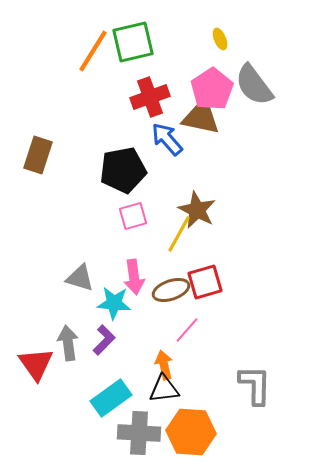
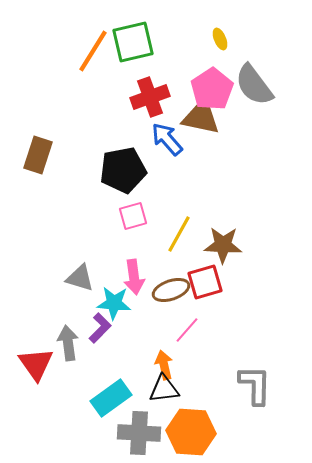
brown star: moved 26 px right, 35 px down; rotated 24 degrees counterclockwise
purple L-shape: moved 4 px left, 12 px up
